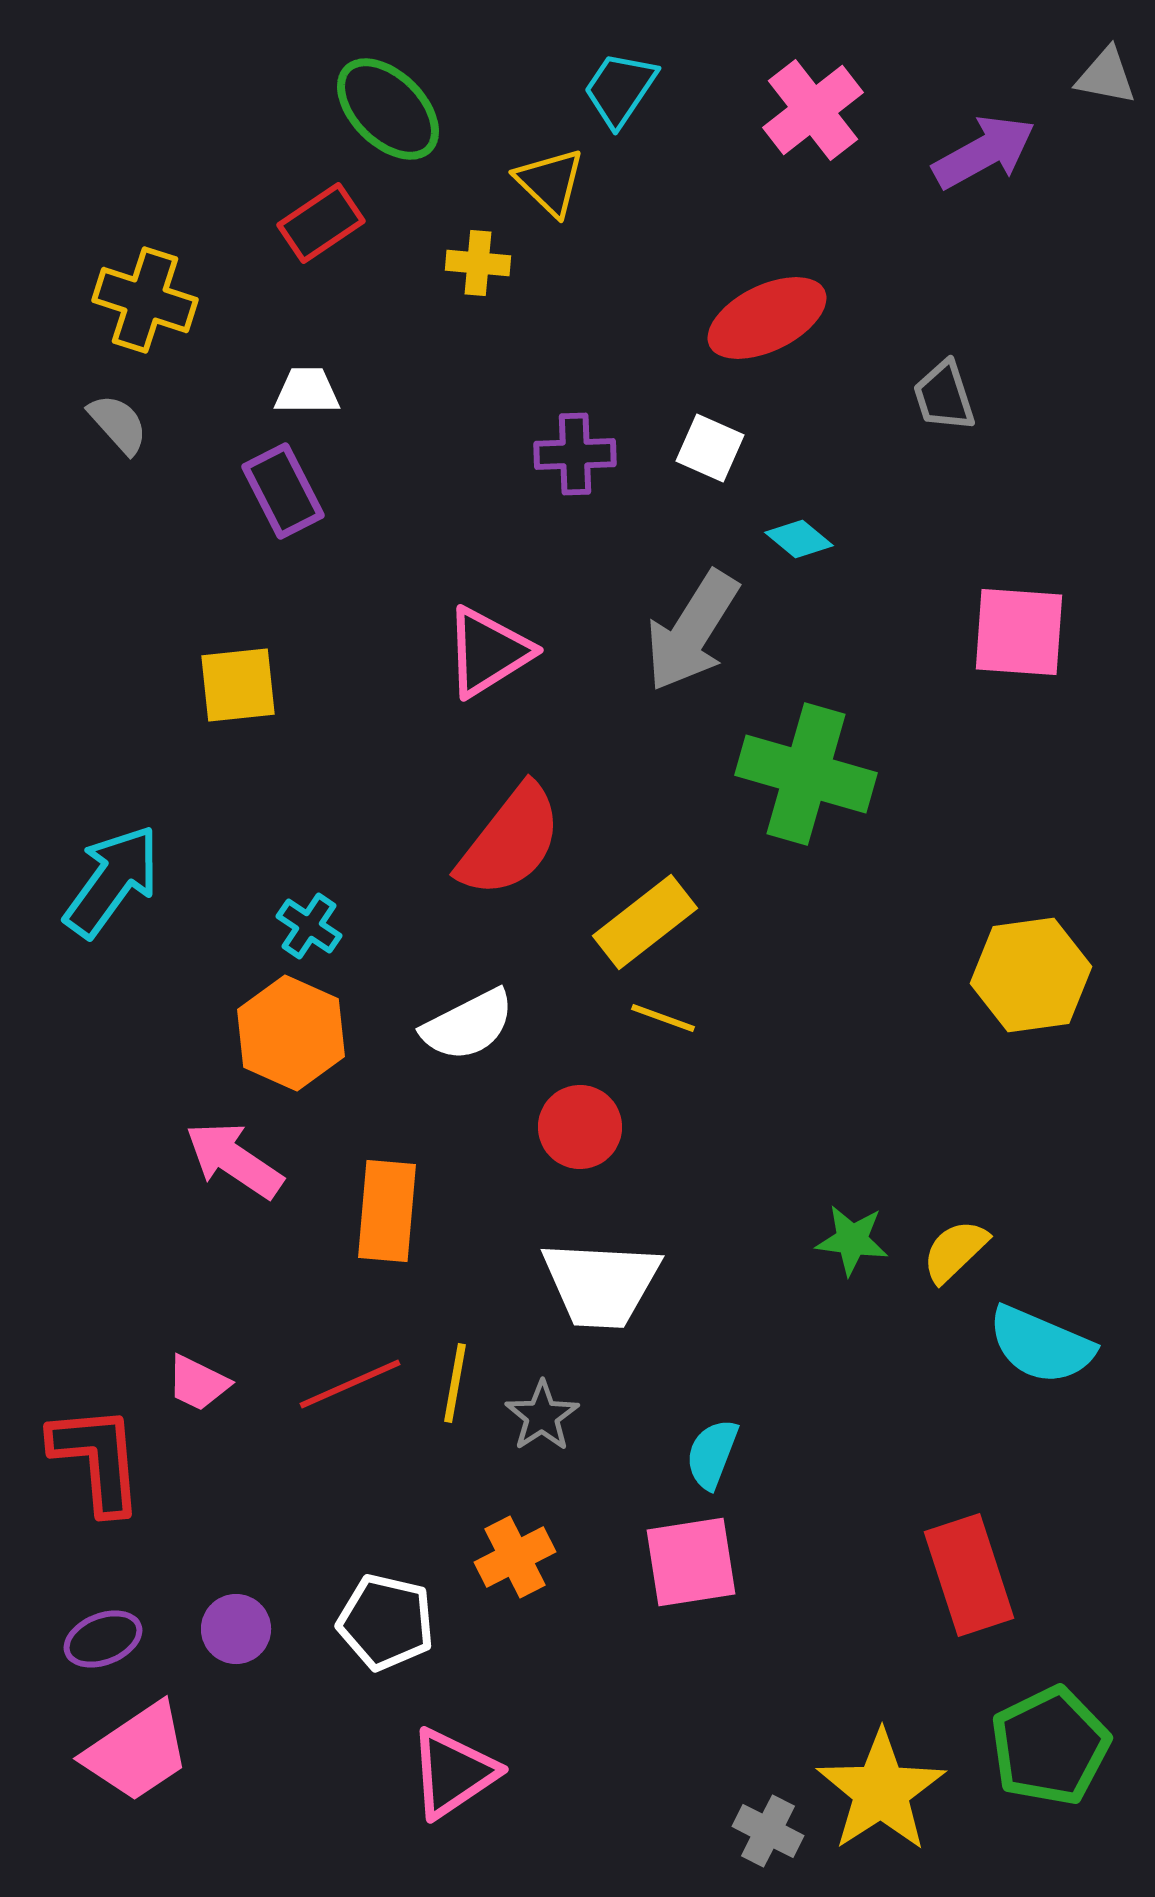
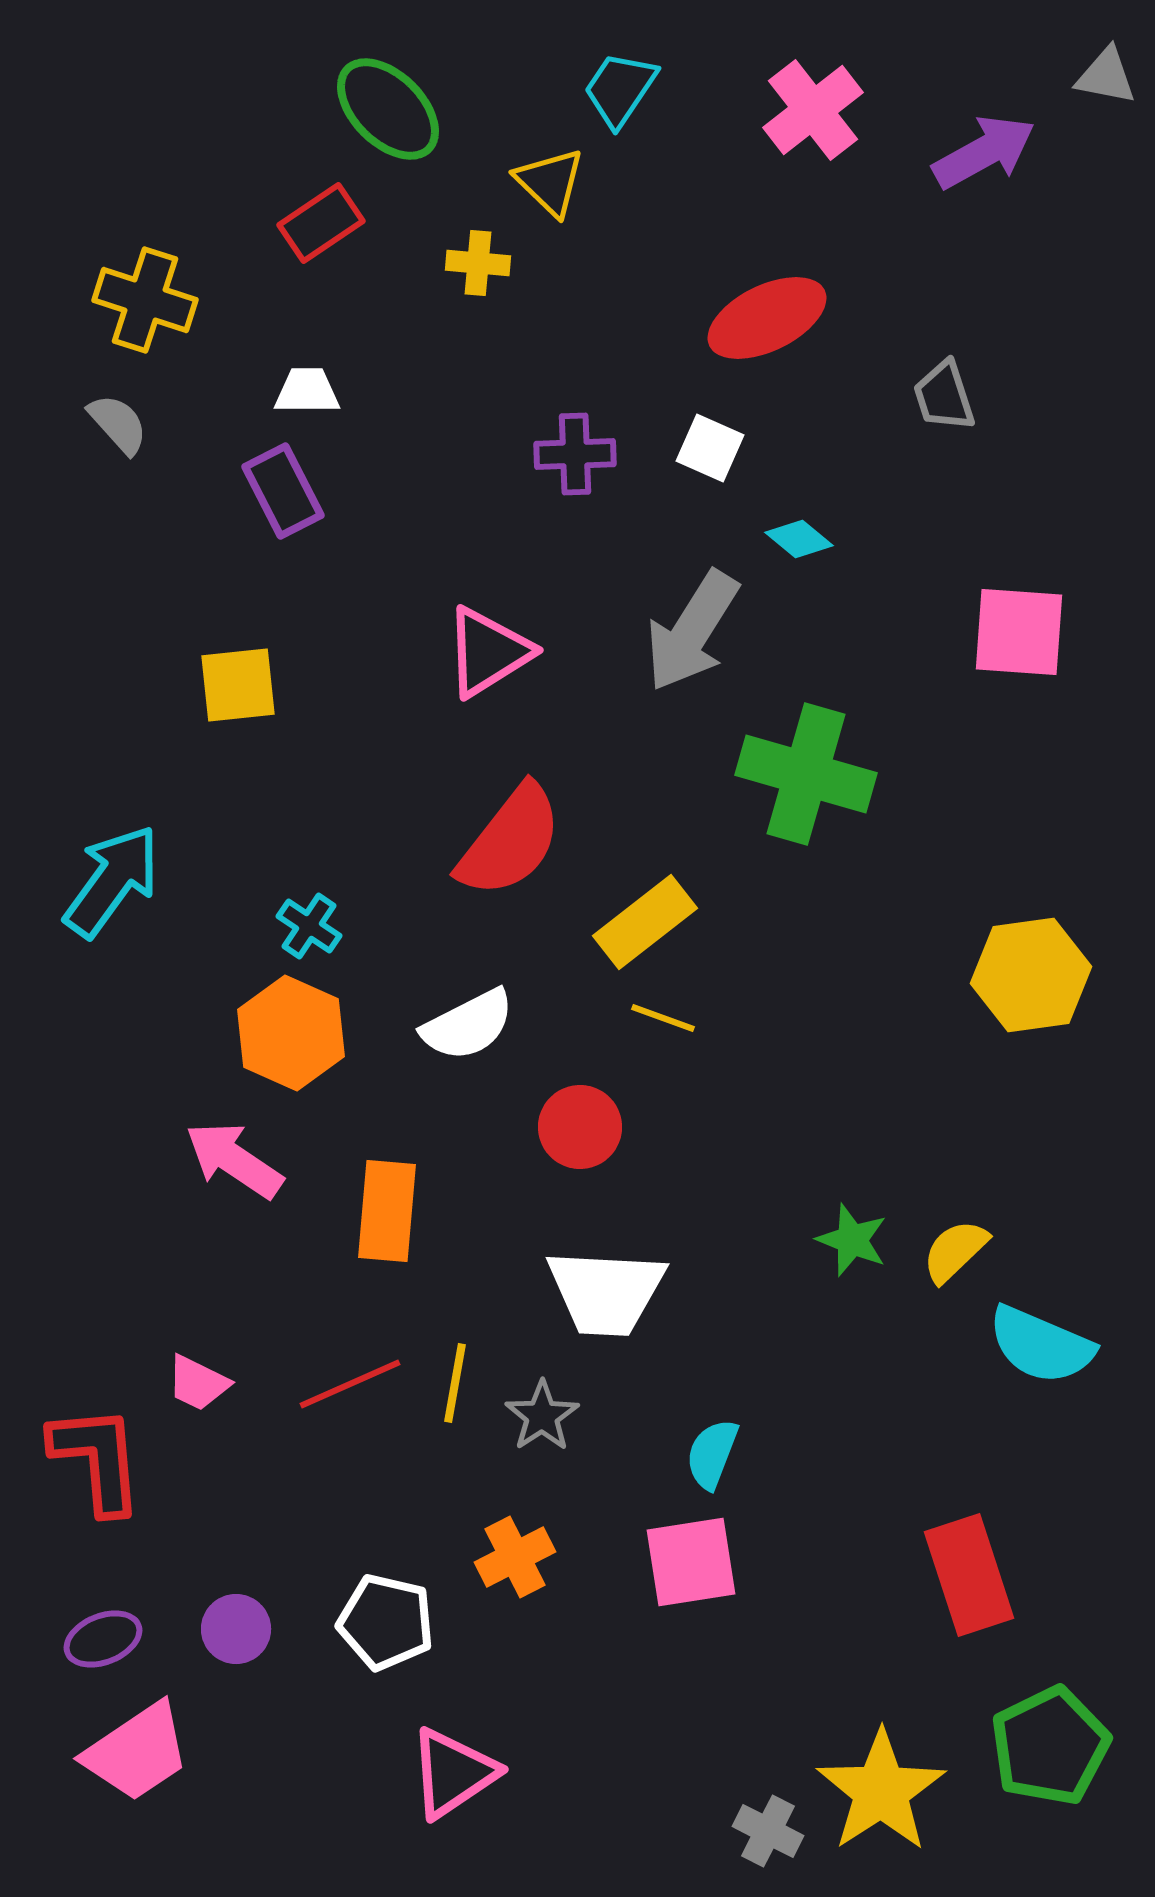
green star at (852, 1240): rotated 14 degrees clockwise
white trapezoid at (601, 1284): moved 5 px right, 8 px down
